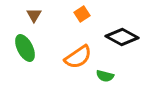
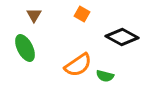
orange square: rotated 28 degrees counterclockwise
orange semicircle: moved 8 px down
